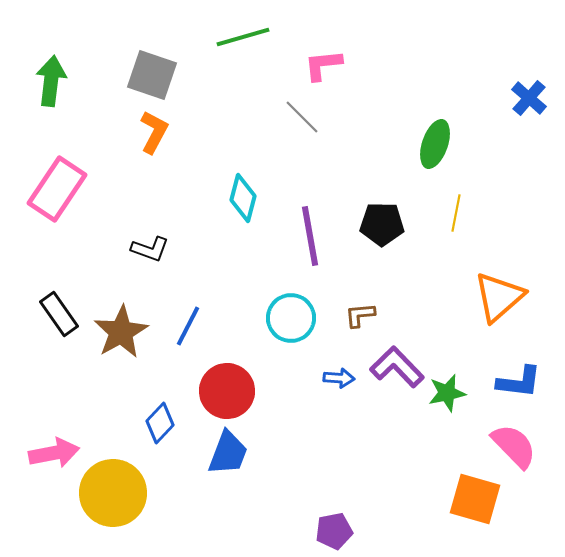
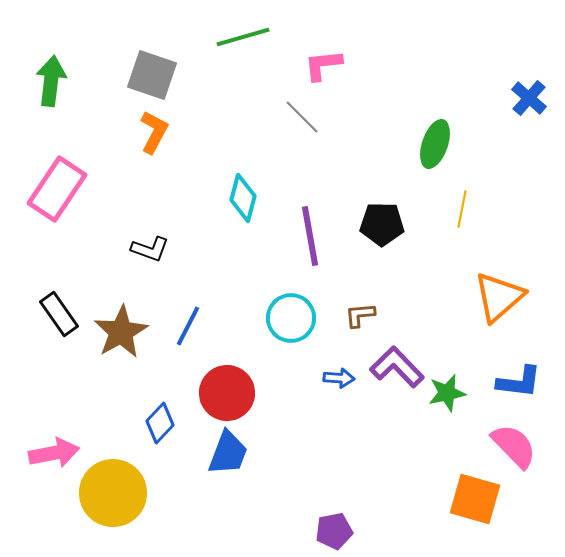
yellow line: moved 6 px right, 4 px up
red circle: moved 2 px down
